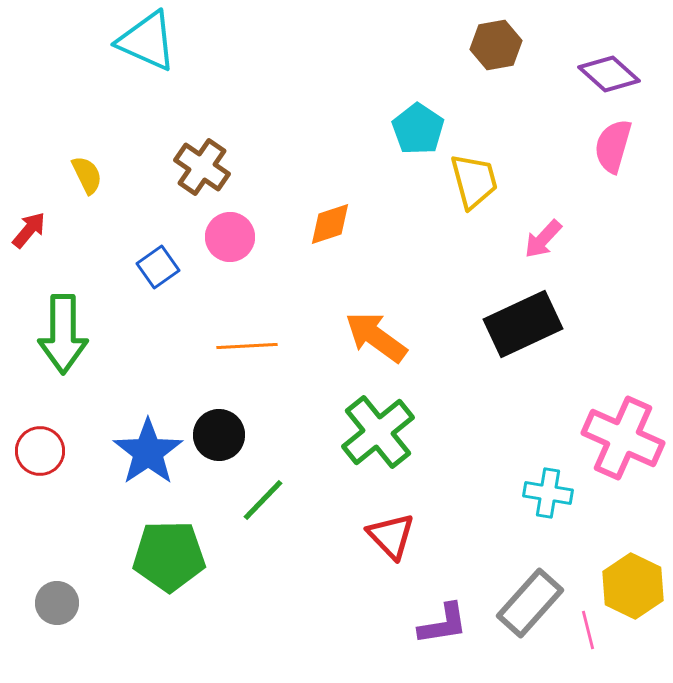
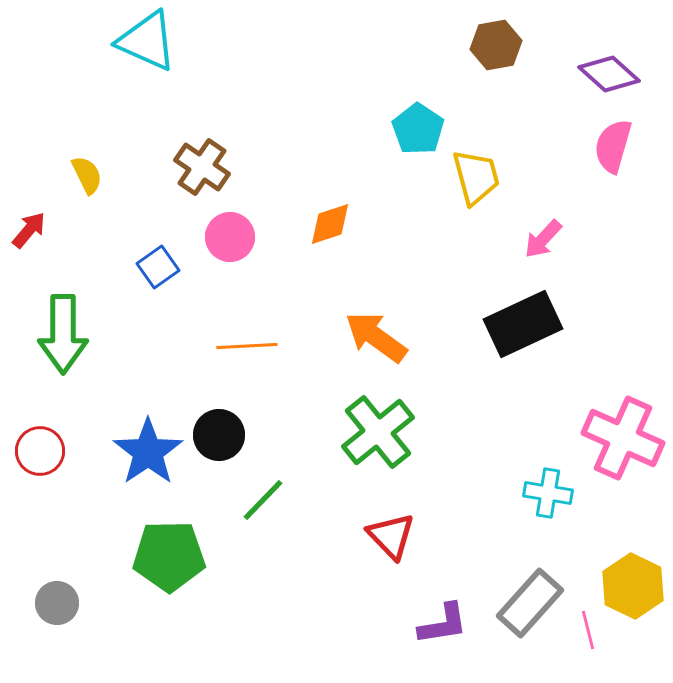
yellow trapezoid: moved 2 px right, 4 px up
